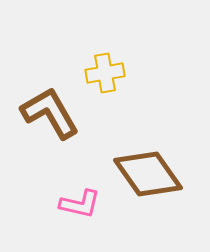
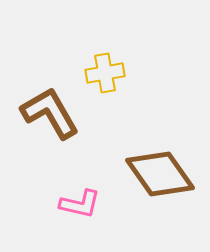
brown diamond: moved 12 px right
